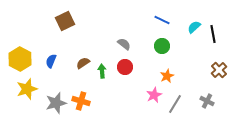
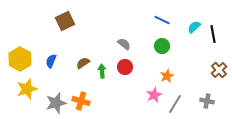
gray cross: rotated 16 degrees counterclockwise
